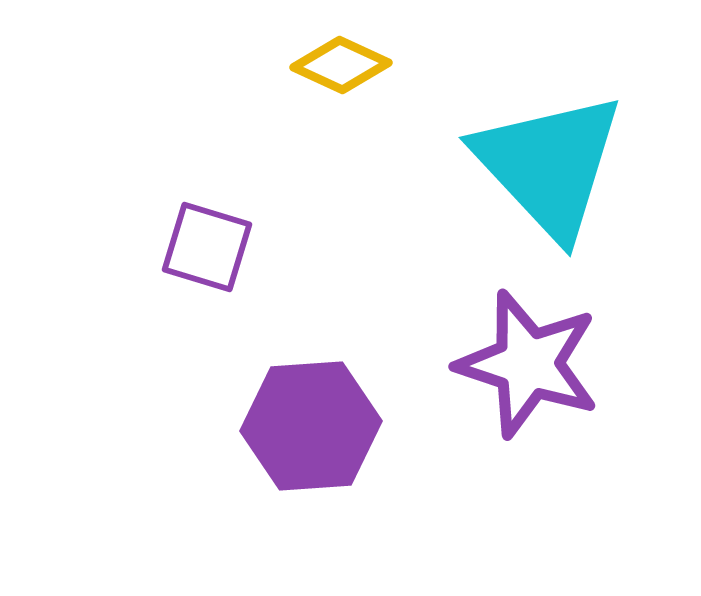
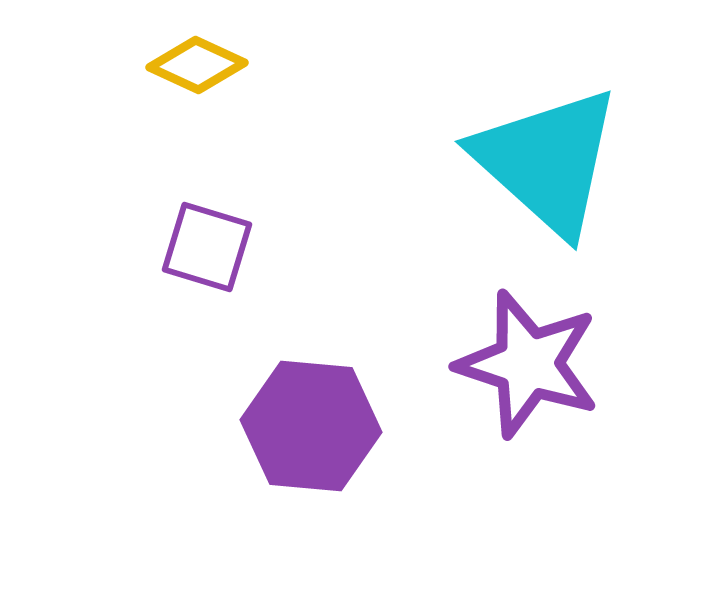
yellow diamond: moved 144 px left
cyan triangle: moved 2 px left, 4 px up; rotated 5 degrees counterclockwise
purple hexagon: rotated 9 degrees clockwise
